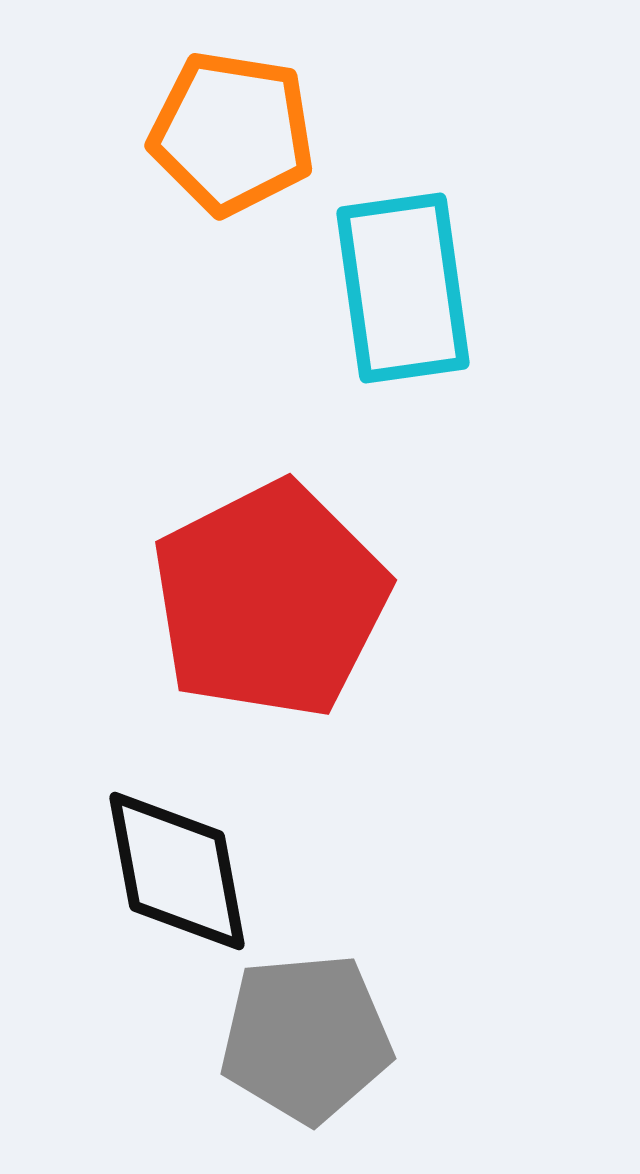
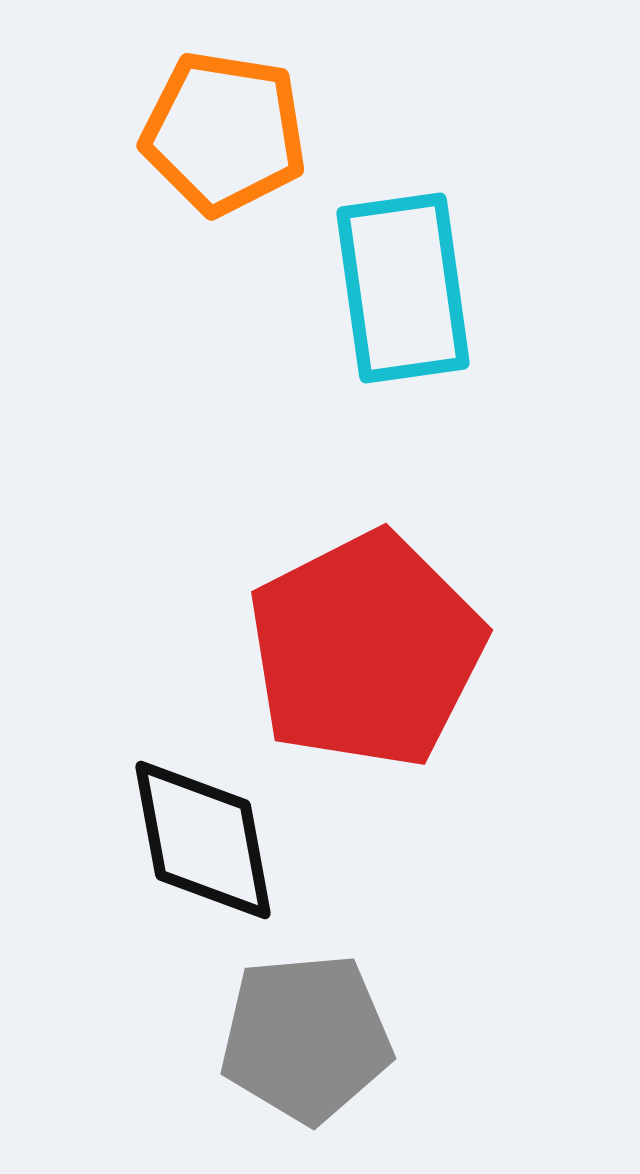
orange pentagon: moved 8 px left
red pentagon: moved 96 px right, 50 px down
black diamond: moved 26 px right, 31 px up
